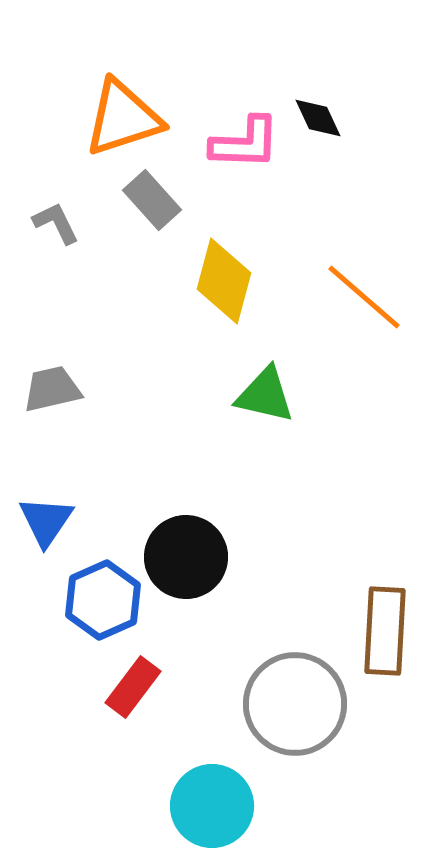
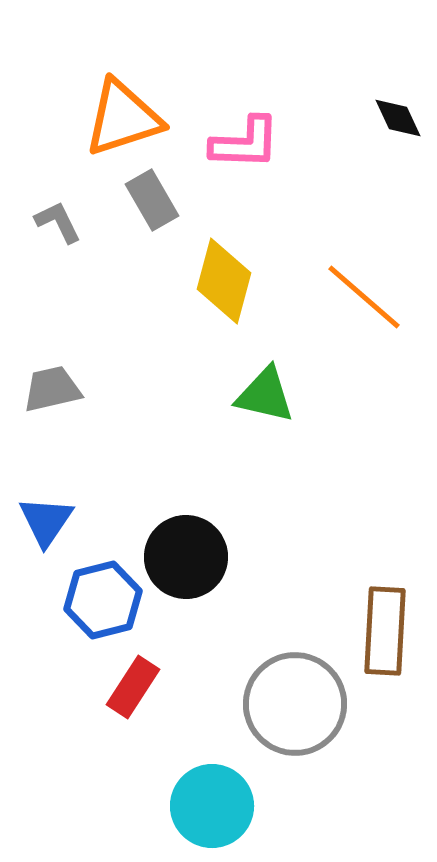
black diamond: moved 80 px right
gray rectangle: rotated 12 degrees clockwise
gray L-shape: moved 2 px right, 1 px up
blue hexagon: rotated 10 degrees clockwise
red rectangle: rotated 4 degrees counterclockwise
